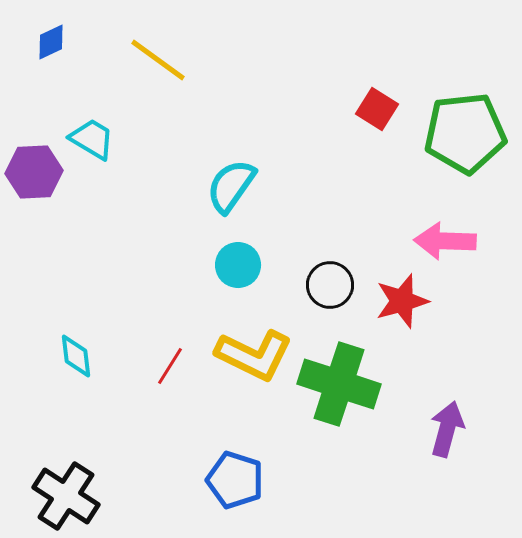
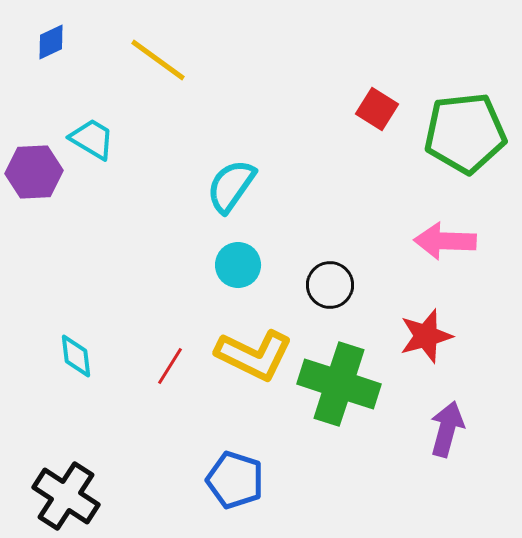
red star: moved 24 px right, 35 px down
